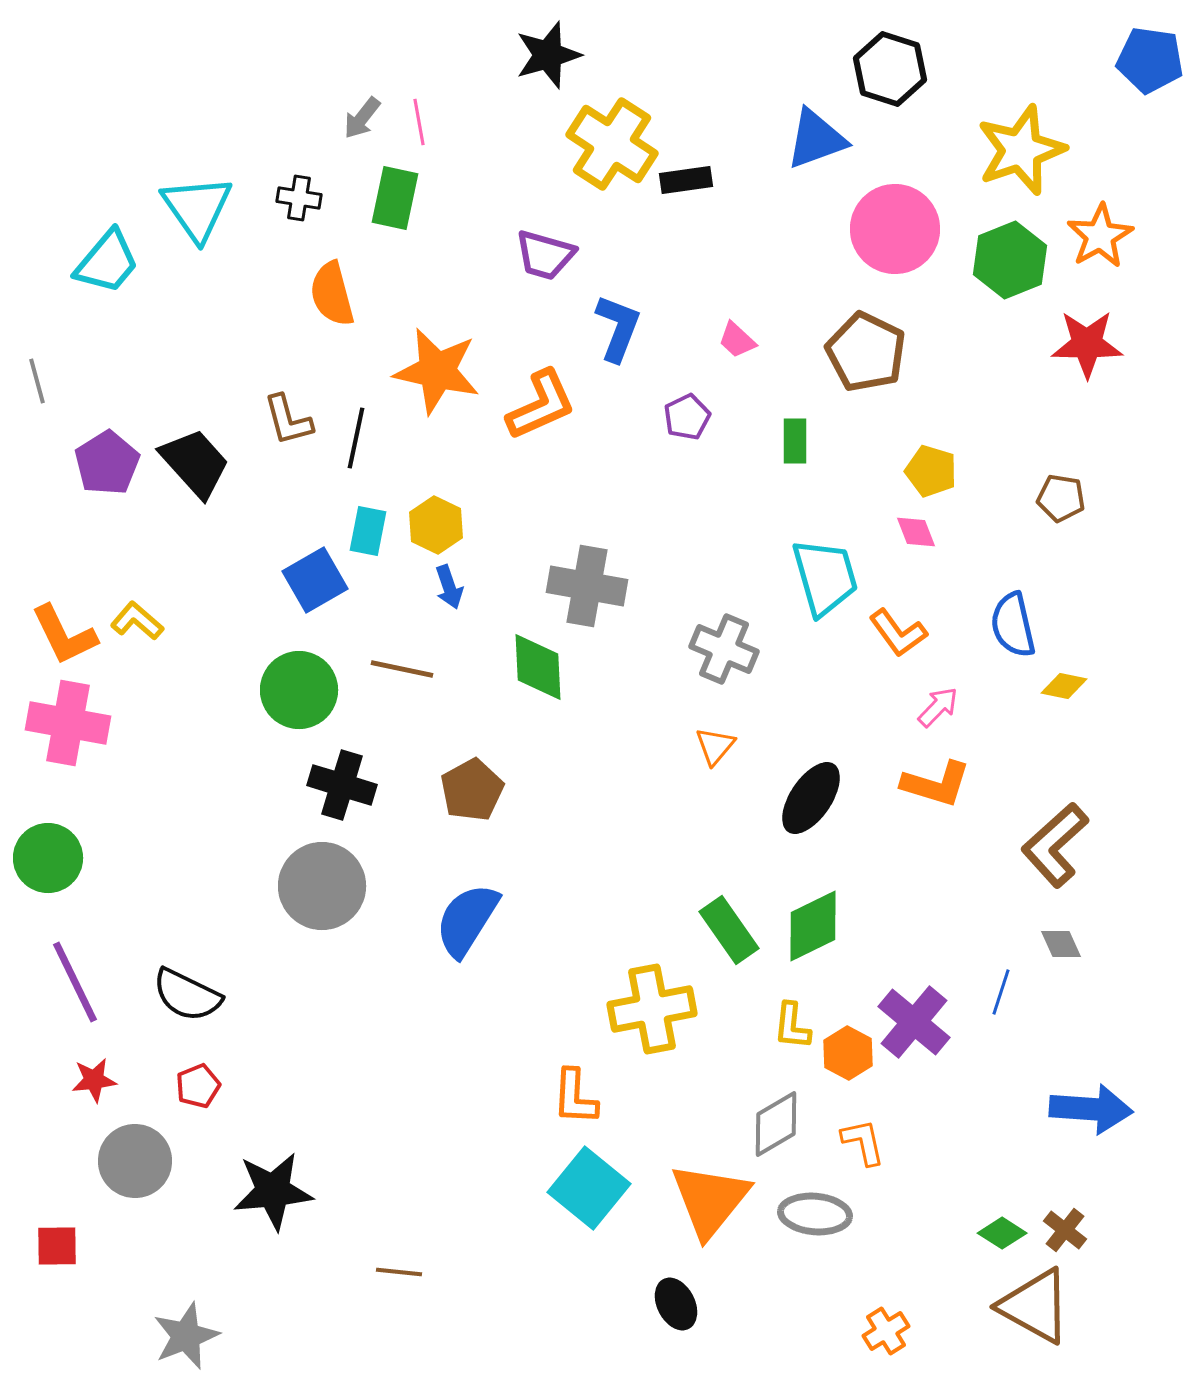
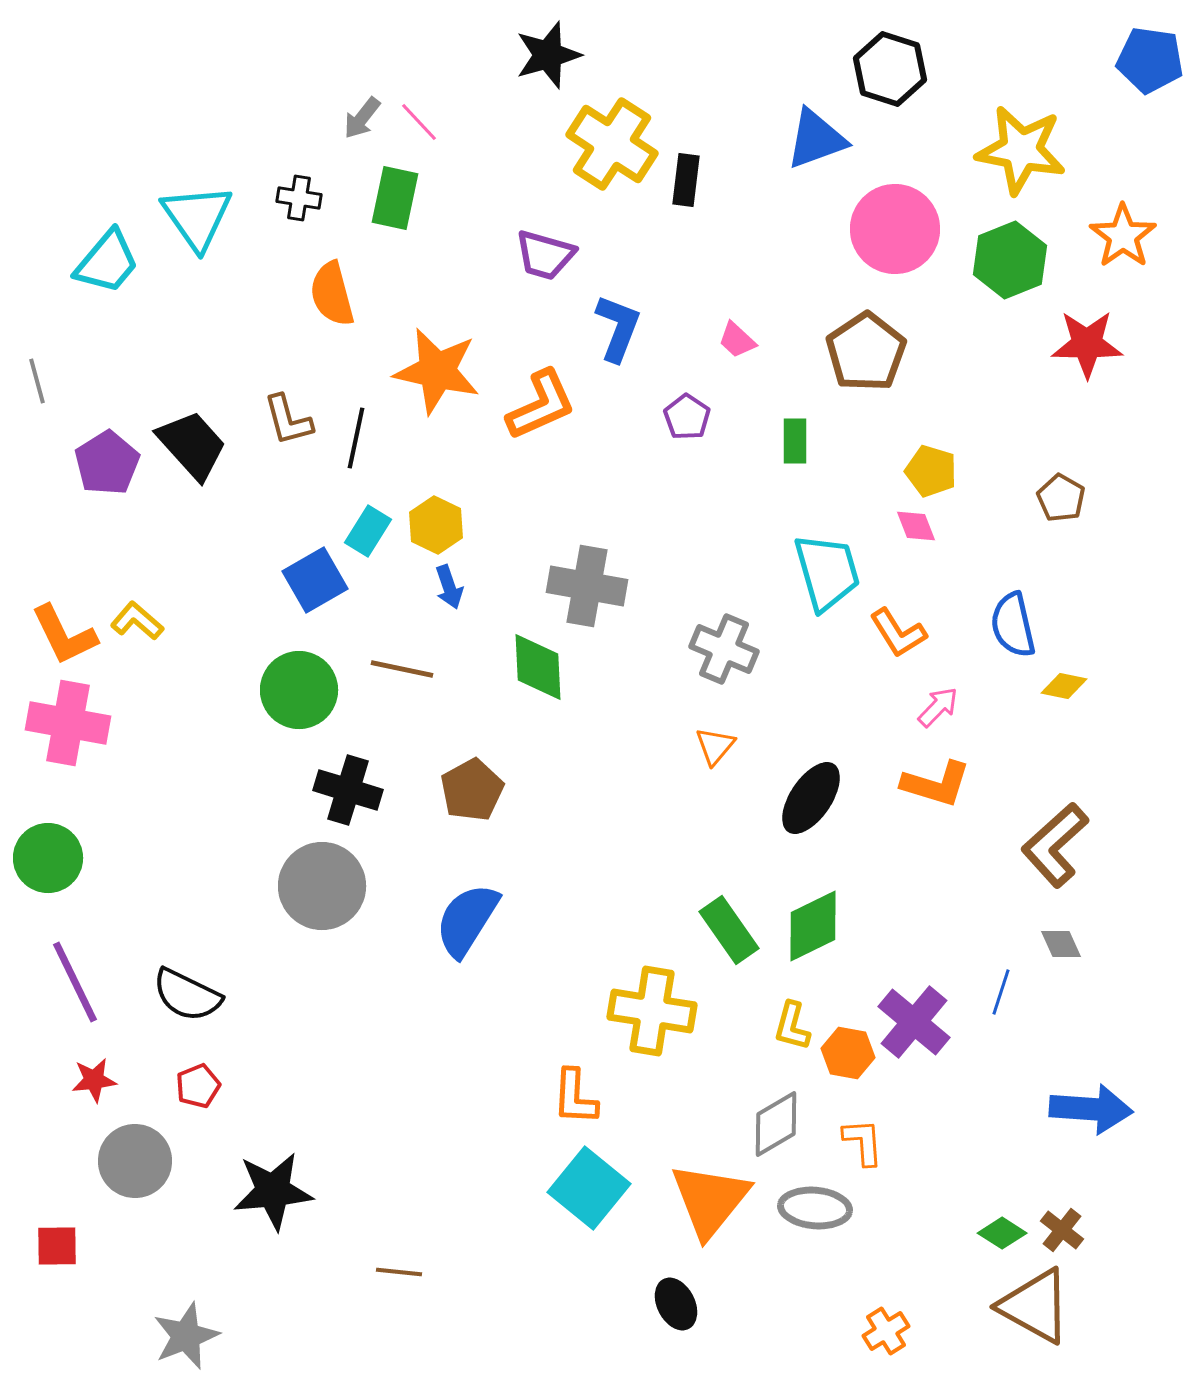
pink line at (419, 122): rotated 33 degrees counterclockwise
yellow star at (1021, 150): rotated 30 degrees clockwise
black rectangle at (686, 180): rotated 75 degrees counterclockwise
cyan triangle at (197, 208): moved 9 px down
orange star at (1100, 236): moved 23 px right; rotated 6 degrees counterclockwise
brown pentagon at (866, 352): rotated 12 degrees clockwise
purple pentagon at (687, 417): rotated 12 degrees counterclockwise
black trapezoid at (195, 463): moved 3 px left, 18 px up
brown pentagon at (1061, 498): rotated 21 degrees clockwise
cyan rectangle at (368, 531): rotated 21 degrees clockwise
pink diamond at (916, 532): moved 6 px up
cyan trapezoid at (825, 577): moved 2 px right, 5 px up
orange L-shape at (898, 633): rotated 4 degrees clockwise
black cross at (342, 785): moved 6 px right, 5 px down
yellow cross at (652, 1009): moved 2 px down; rotated 20 degrees clockwise
yellow L-shape at (792, 1026): rotated 9 degrees clockwise
orange hexagon at (848, 1053): rotated 18 degrees counterclockwise
orange L-shape at (863, 1142): rotated 8 degrees clockwise
gray ellipse at (815, 1214): moved 6 px up
brown cross at (1065, 1230): moved 3 px left
